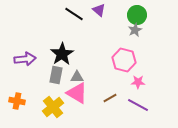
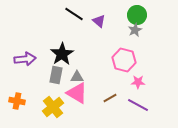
purple triangle: moved 11 px down
